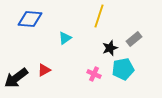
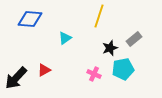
black arrow: rotated 10 degrees counterclockwise
